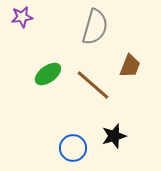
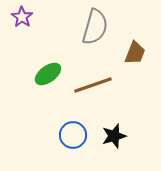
purple star: rotated 30 degrees counterclockwise
brown trapezoid: moved 5 px right, 13 px up
brown line: rotated 60 degrees counterclockwise
blue circle: moved 13 px up
